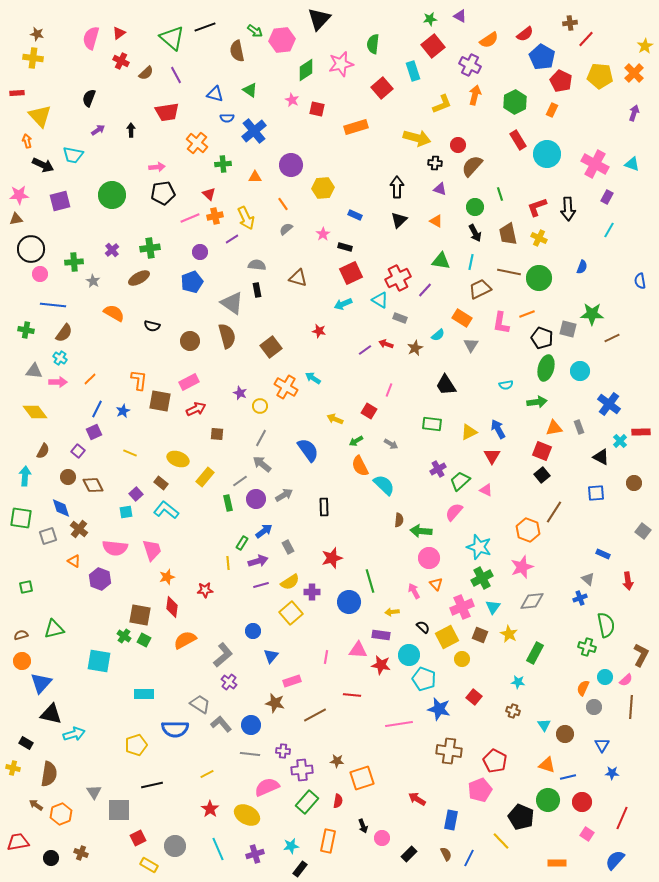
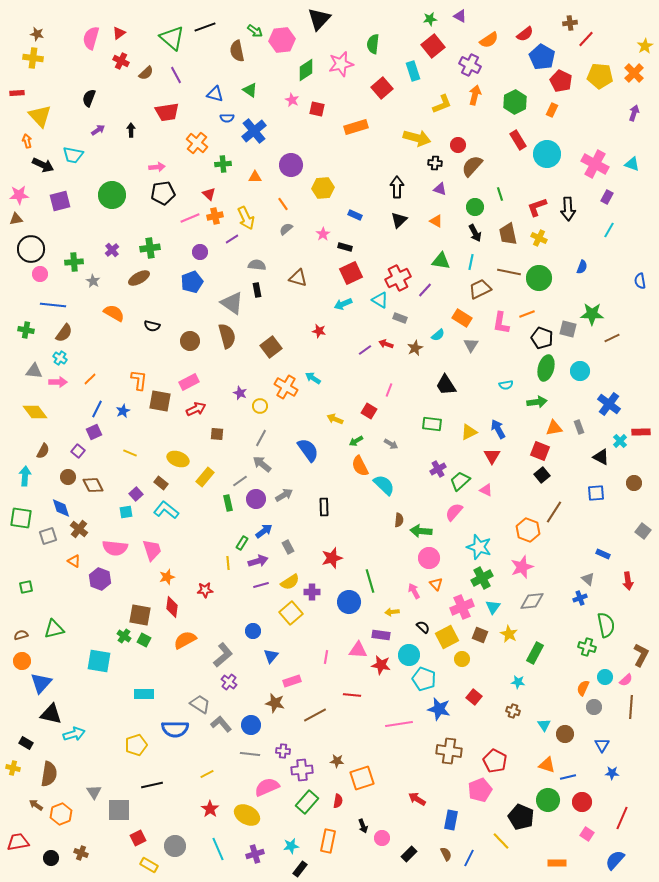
red square at (542, 451): moved 2 px left
